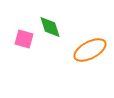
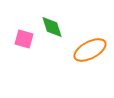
green diamond: moved 2 px right
